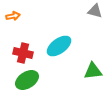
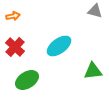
red cross: moved 8 px left, 6 px up; rotated 30 degrees clockwise
